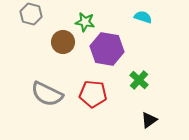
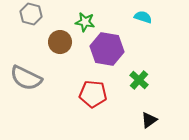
brown circle: moved 3 px left
gray semicircle: moved 21 px left, 16 px up
